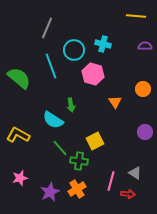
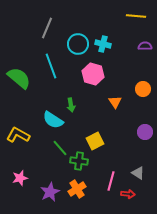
cyan circle: moved 4 px right, 6 px up
gray triangle: moved 3 px right
